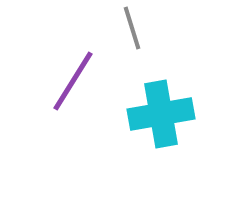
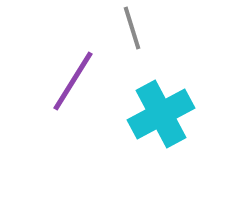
cyan cross: rotated 18 degrees counterclockwise
